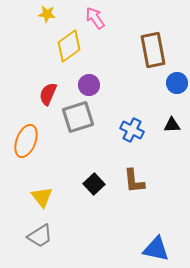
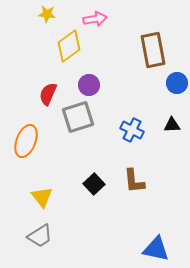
pink arrow: moved 1 px down; rotated 115 degrees clockwise
